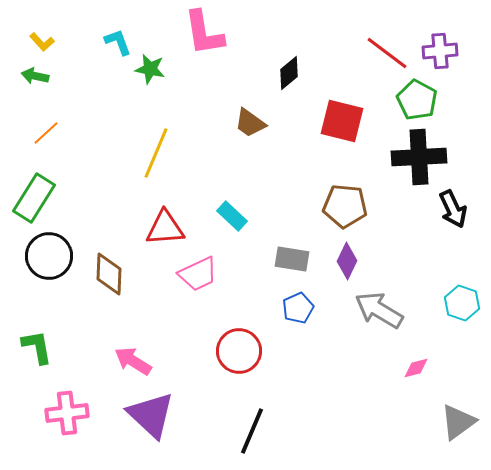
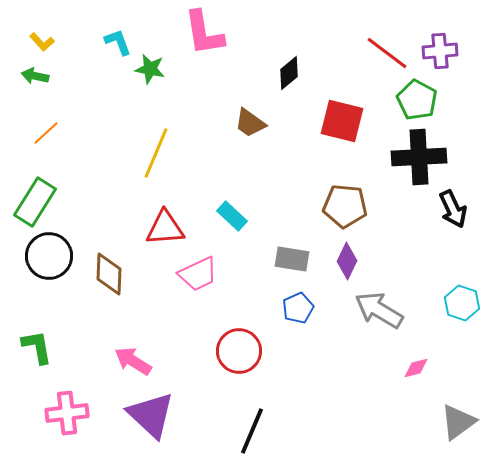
green rectangle: moved 1 px right, 4 px down
